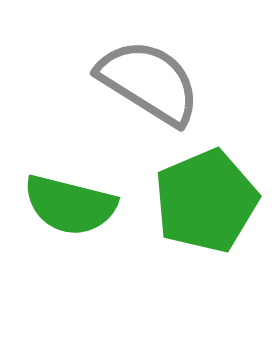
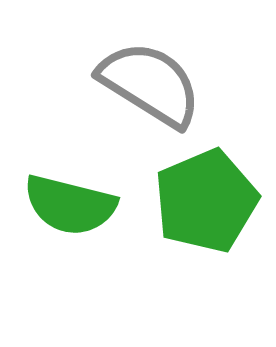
gray semicircle: moved 1 px right, 2 px down
